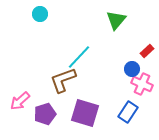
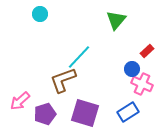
blue rectangle: rotated 25 degrees clockwise
